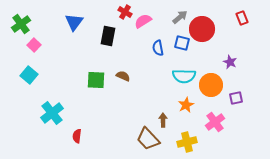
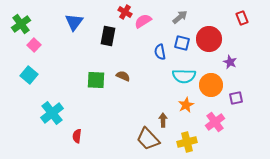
red circle: moved 7 px right, 10 px down
blue semicircle: moved 2 px right, 4 px down
